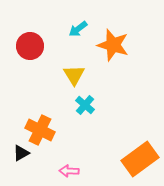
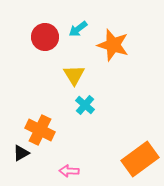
red circle: moved 15 px right, 9 px up
